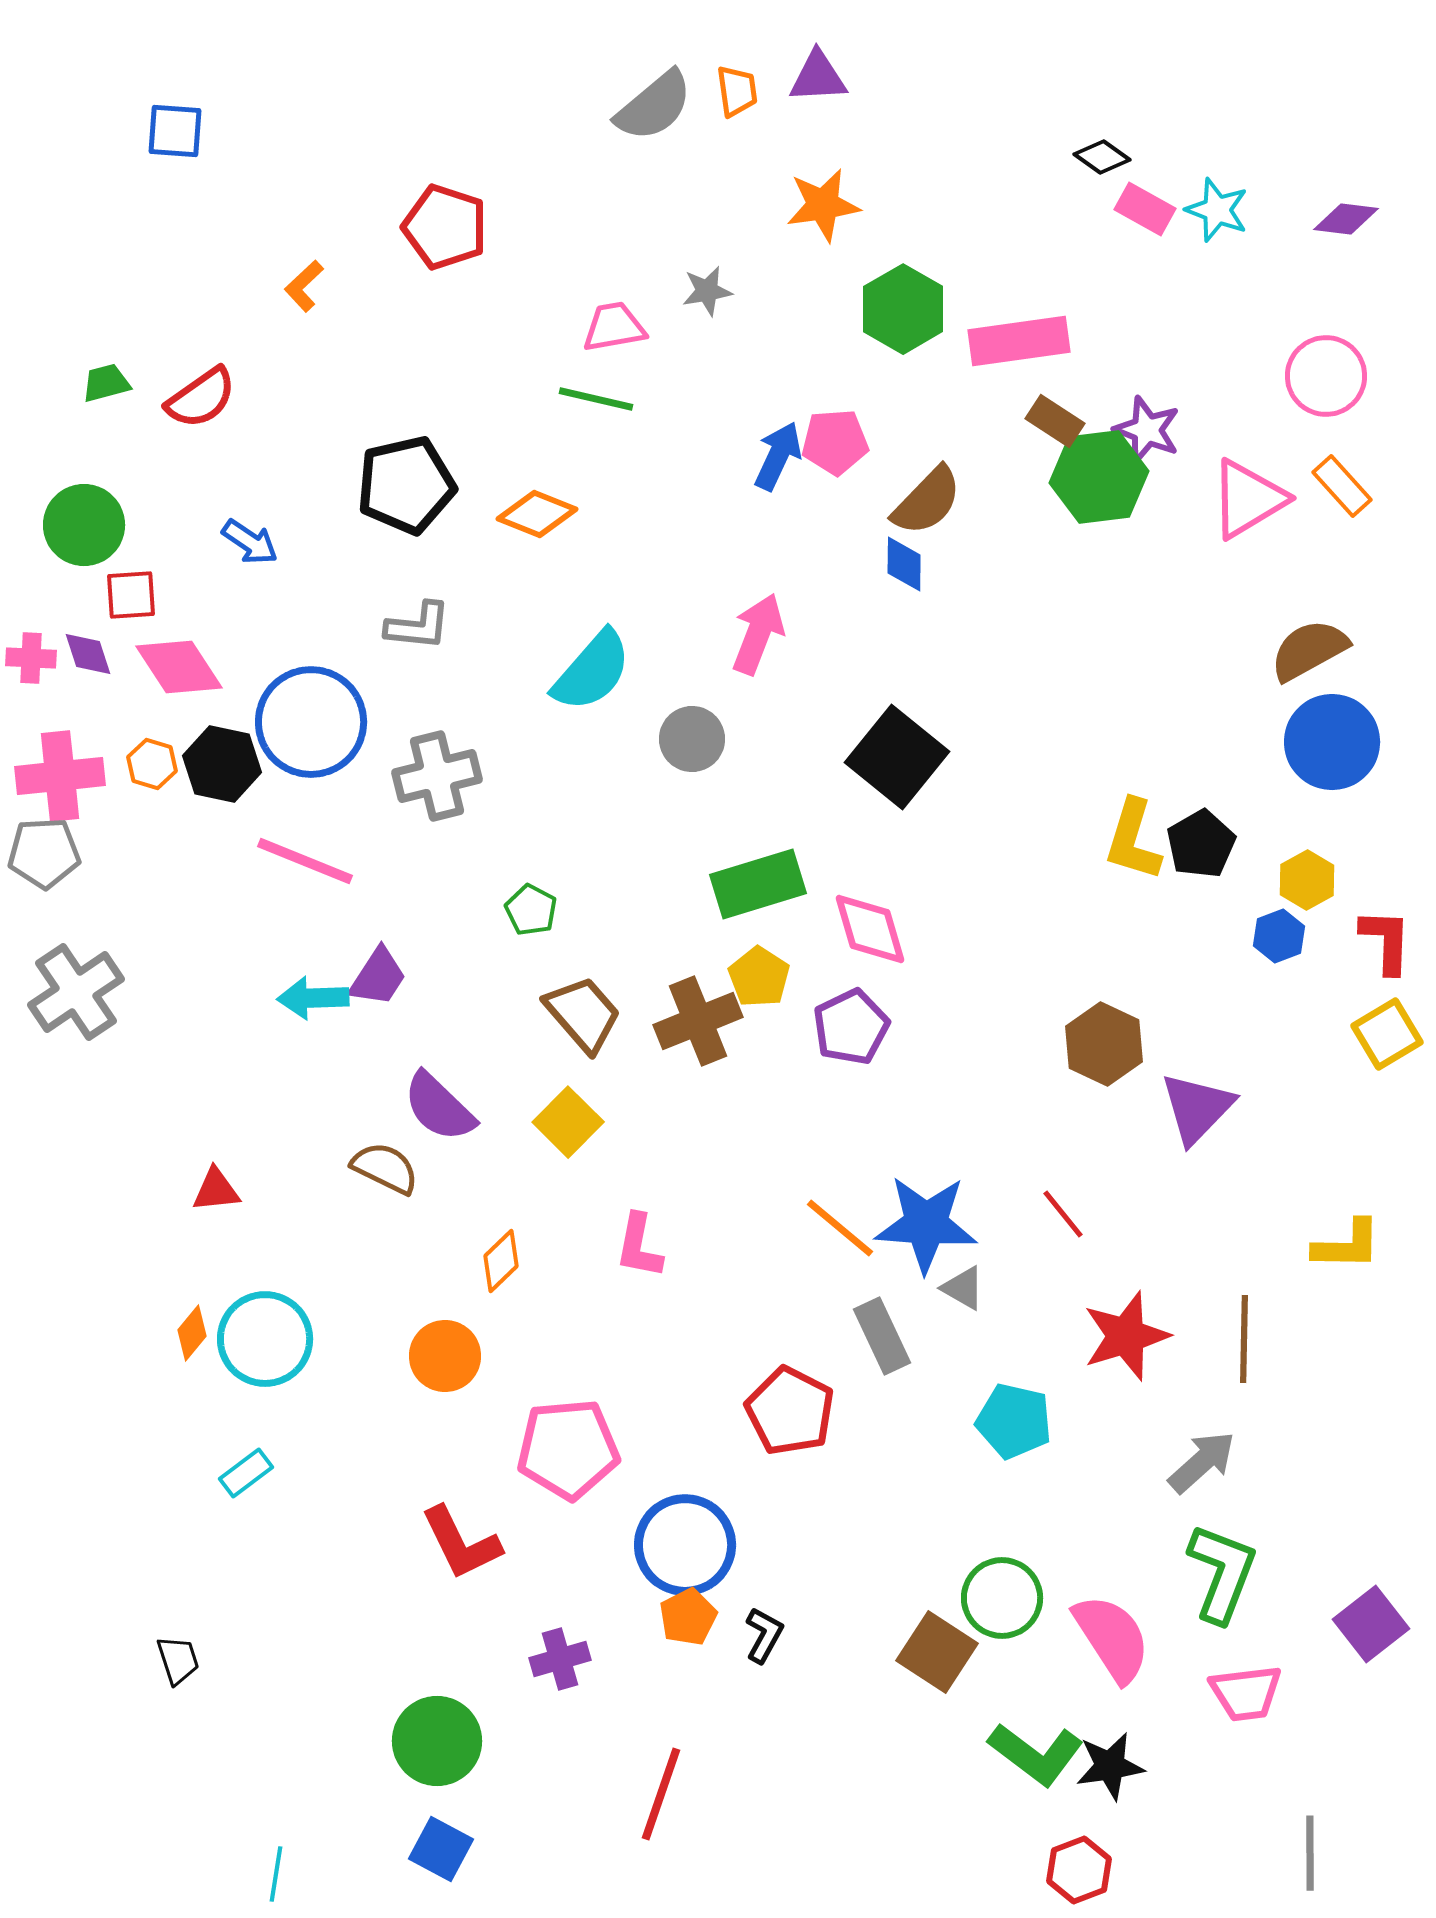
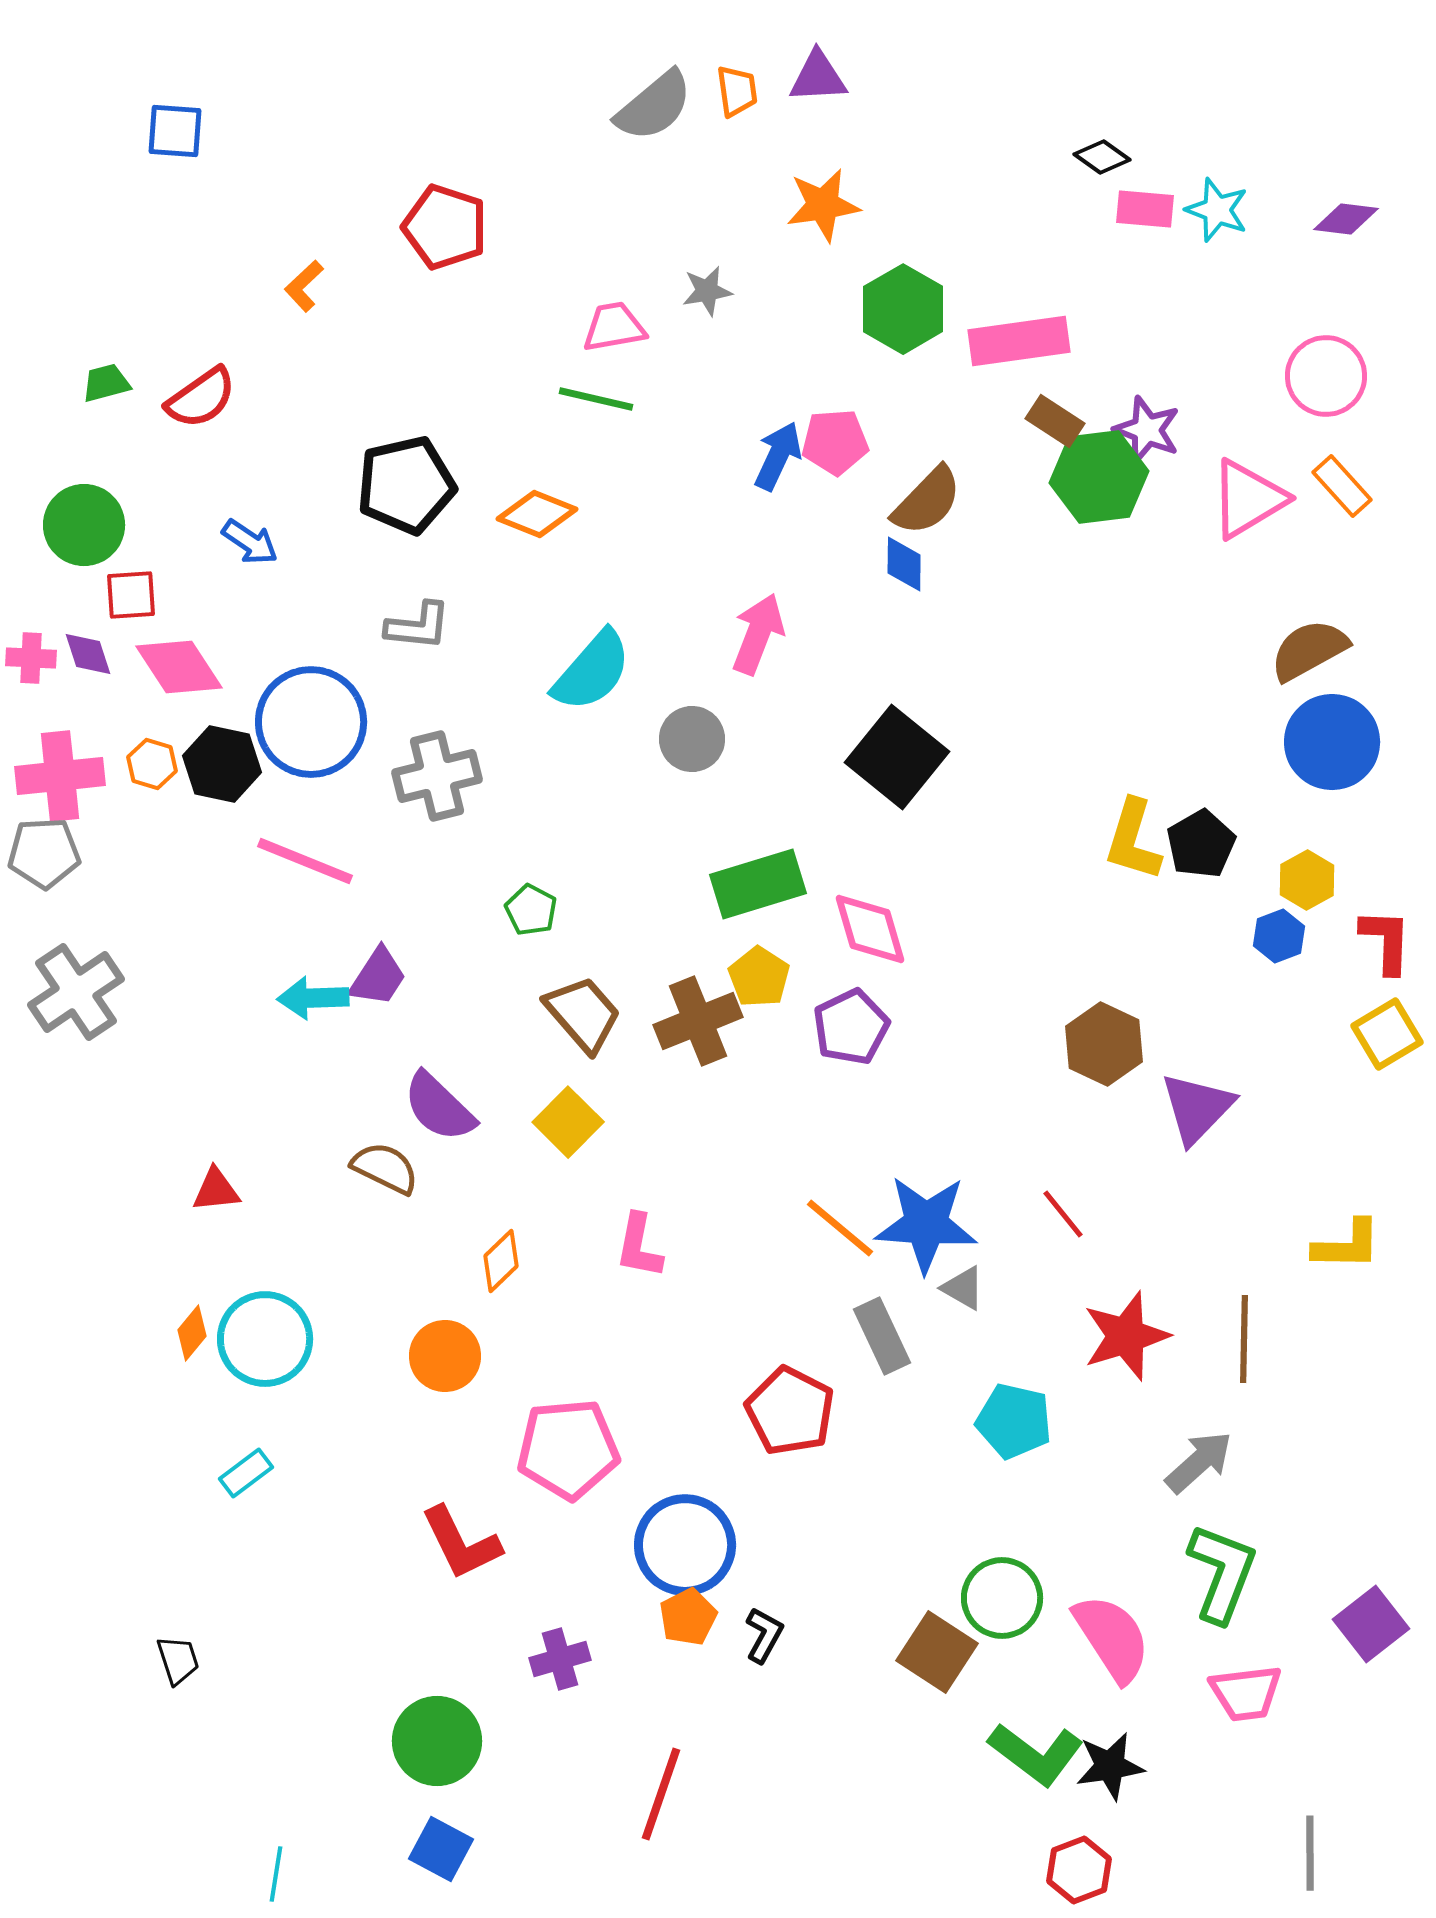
pink rectangle at (1145, 209): rotated 24 degrees counterclockwise
gray arrow at (1202, 1462): moved 3 px left
